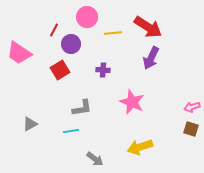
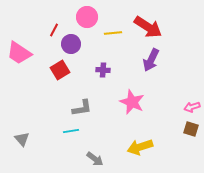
purple arrow: moved 2 px down
gray triangle: moved 8 px left, 15 px down; rotated 42 degrees counterclockwise
